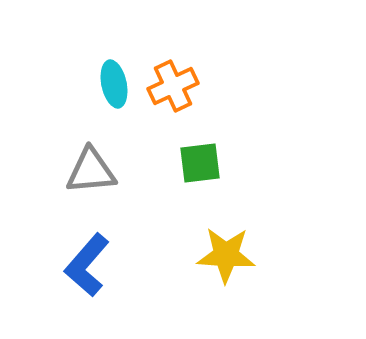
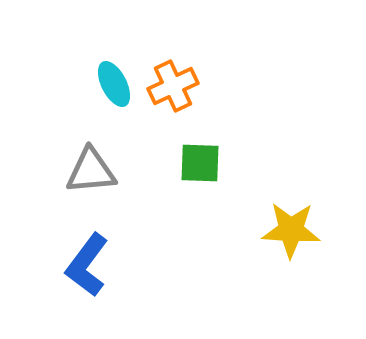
cyan ellipse: rotated 15 degrees counterclockwise
green square: rotated 9 degrees clockwise
yellow star: moved 65 px right, 25 px up
blue L-shape: rotated 4 degrees counterclockwise
